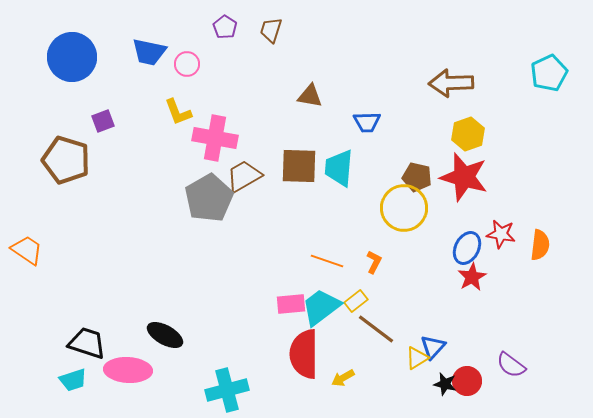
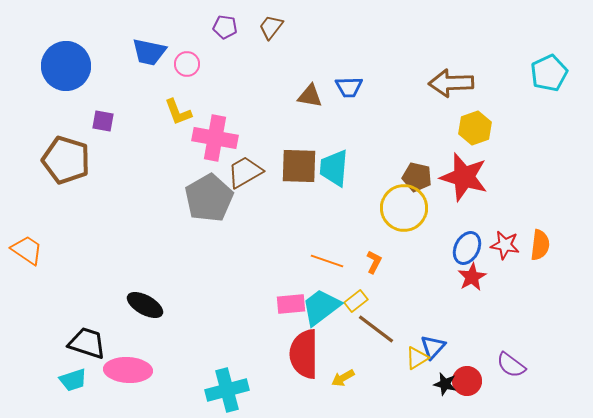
purple pentagon at (225, 27): rotated 25 degrees counterclockwise
brown trapezoid at (271, 30): moved 3 px up; rotated 20 degrees clockwise
blue circle at (72, 57): moved 6 px left, 9 px down
purple square at (103, 121): rotated 30 degrees clockwise
blue trapezoid at (367, 122): moved 18 px left, 35 px up
yellow hexagon at (468, 134): moved 7 px right, 6 px up
cyan trapezoid at (339, 168): moved 5 px left
brown trapezoid at (244, 176): moved 1 px right, 4 px up
red star at (501, 234): moved 4 px right, 11 px down
black ellipse at (165, 335): moved 20 px left, 30 px up
